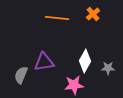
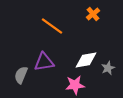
orange line: moved 5 px left, 8 px down; rotated 30 degrees clockwise
white diamond: moved 1 px right, 1 px up; rotated 50 degrees clockwise
gray star: rotated 24 degrees counterclockwise
pink star: moved 1 px right
